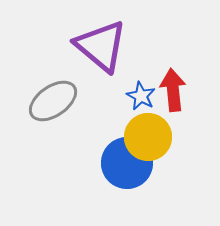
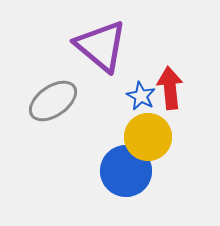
red arrow: moved 3 px left, 2 px up
blue circle: moved 1 px left, 8 px down
